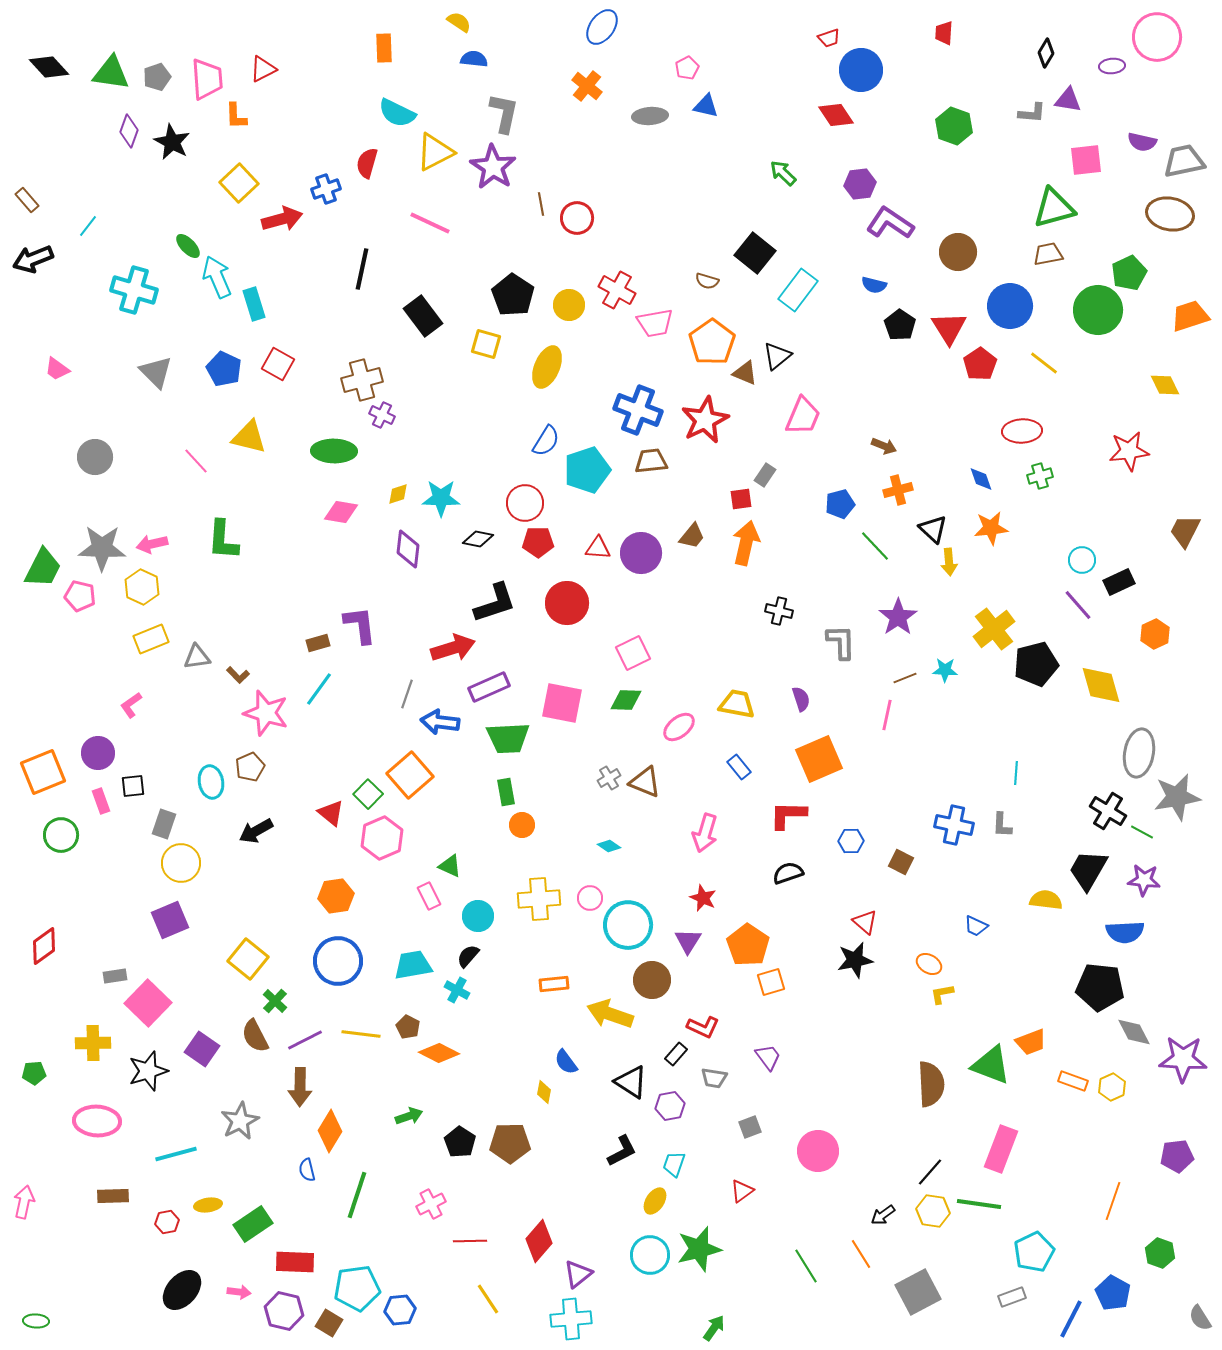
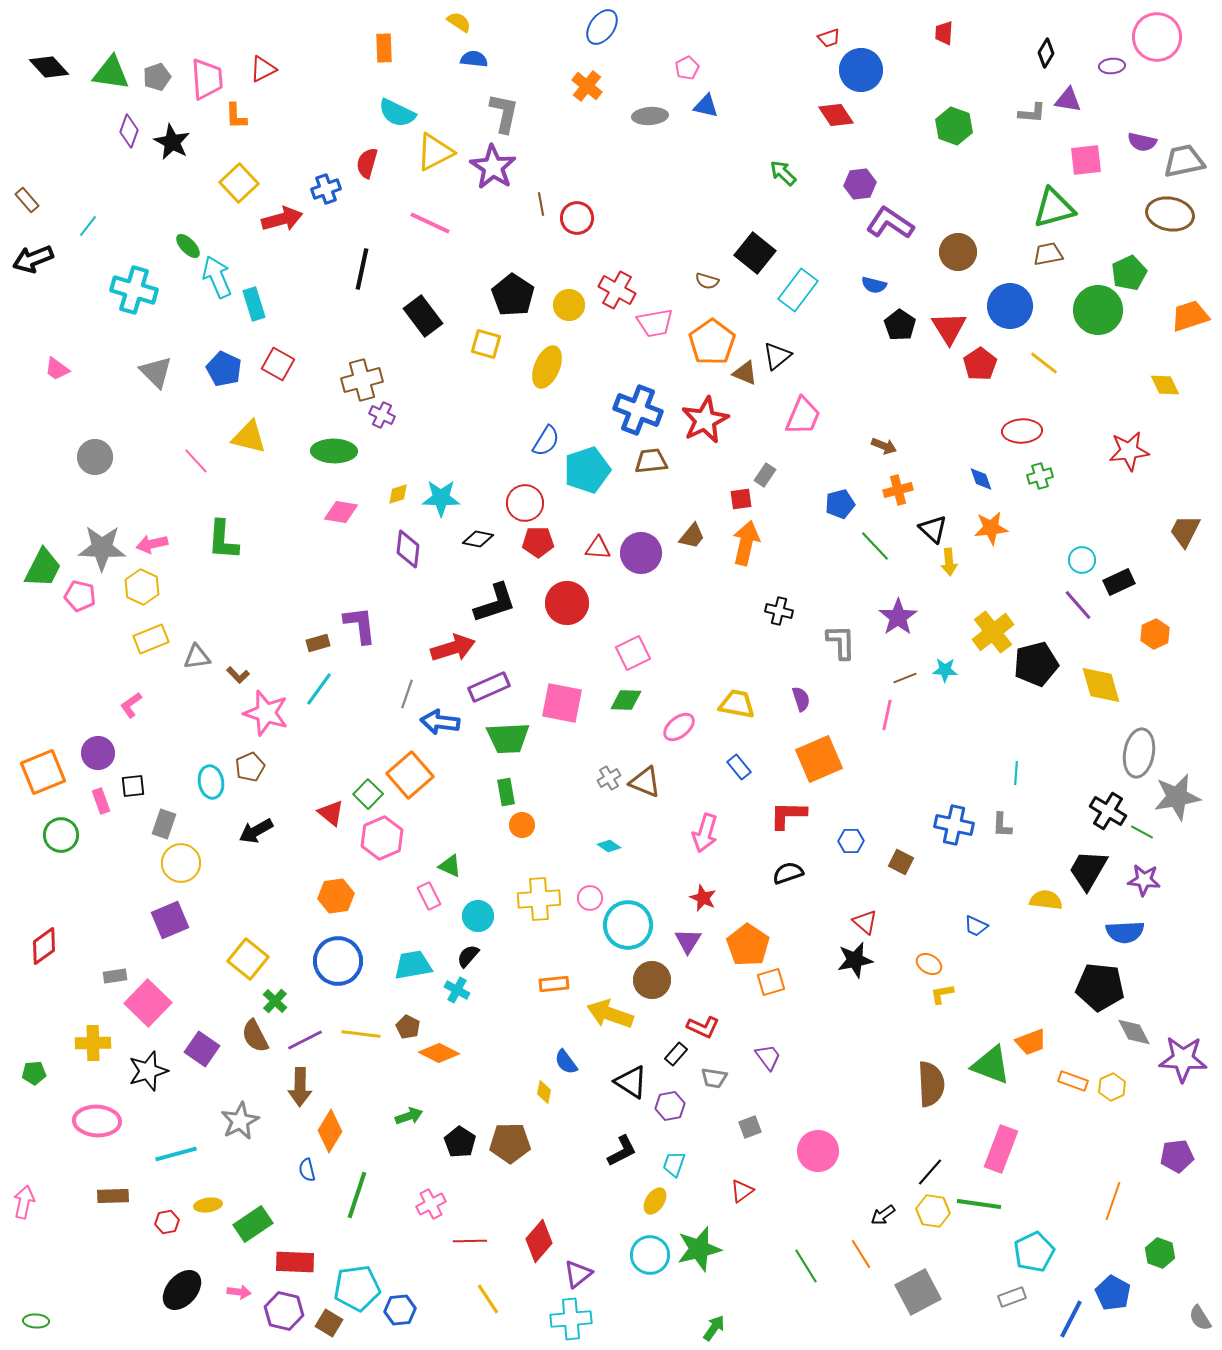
yellow cross at (994, 629): moved 1 px left, 3 px down
